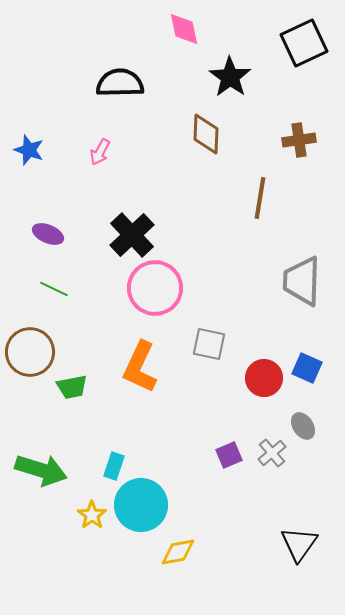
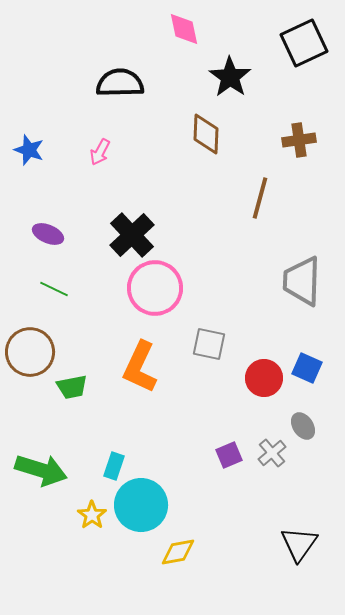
brown line: rotated 6 degrees clockwise
